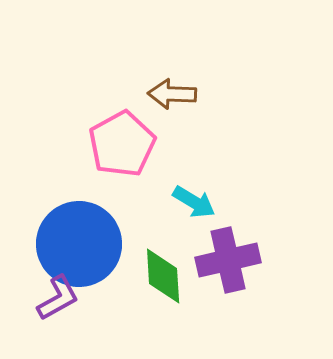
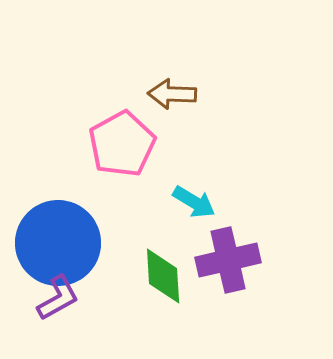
blue circle: moved 21 px left, 1 px up
